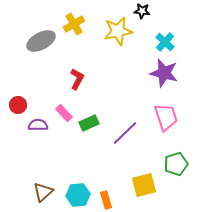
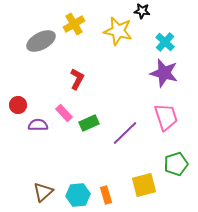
yellow star: rotated 24 degrees clockwise
orange rectangle: moved 5 px up
